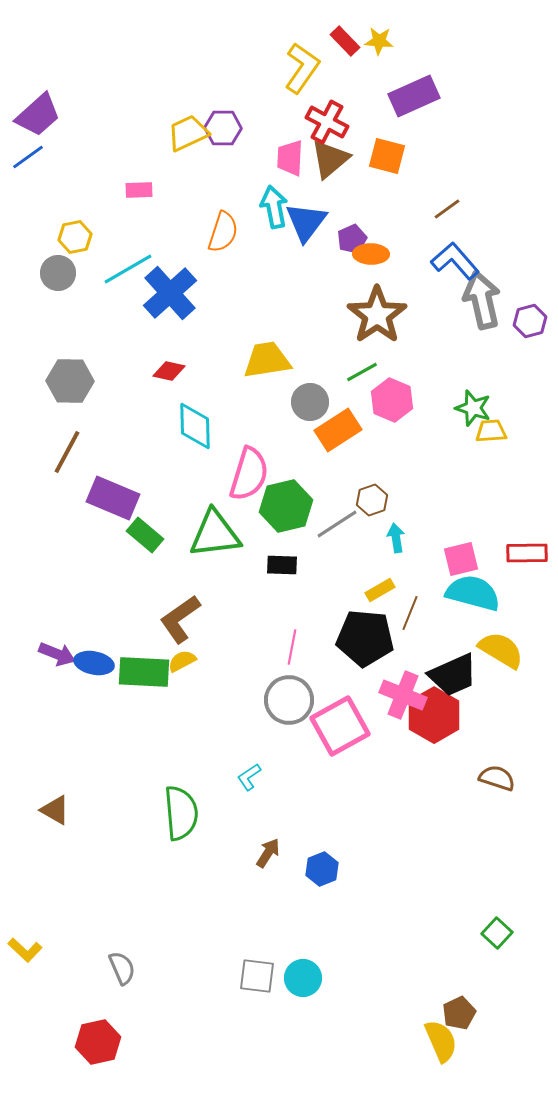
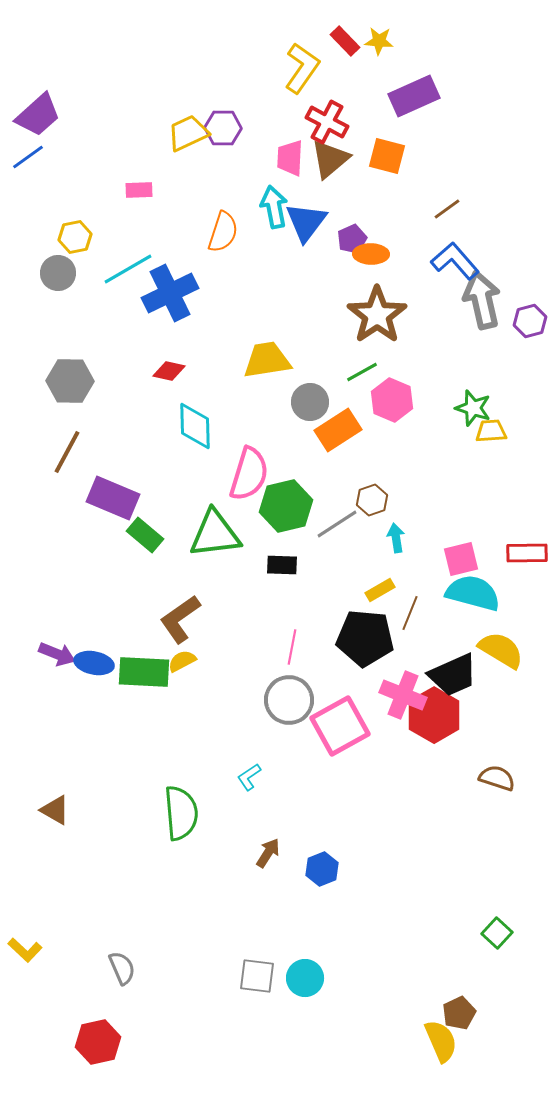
blue cross at (170, 293): rotated 16 degrees clockwise
cyan circle at (303, 978): moved 2 px right
